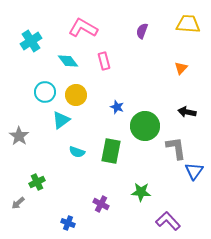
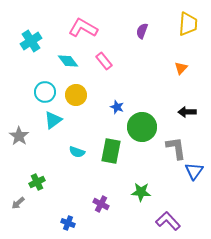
yellow trapezoid: rotated 90 degrees clockwise
pink rectangle: rotated 24 degrees counterclockwise
black arrow: rotated 12 degrees counterclockwise
cyan triangle: moved 8 px left
green circle: moved 3 px left, 1 px down
